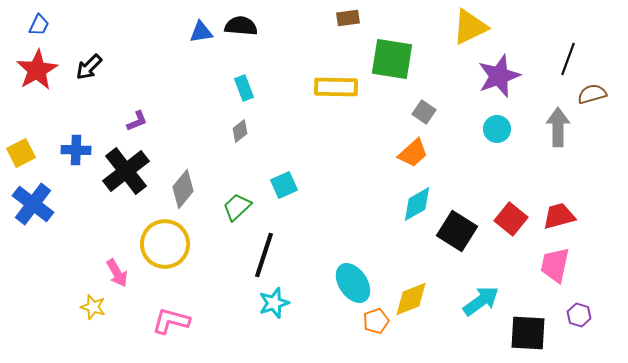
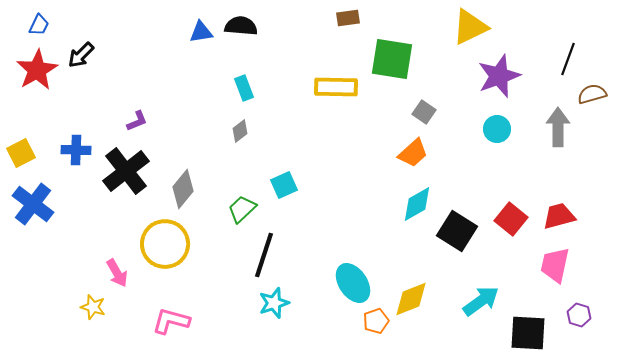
black arrow at (89, 67): moved 8 px left, 12 px up
green trapezoid at (237, 207): moved 5 px right, 2 px down
